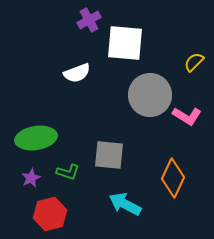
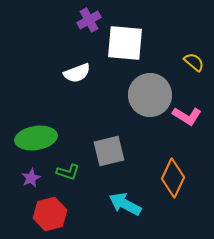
yellow semicircle: rotated 85 degrees clockwise
gray square: moved 4 px up; rotated 20 degrees counterclockwise
